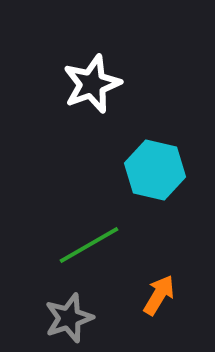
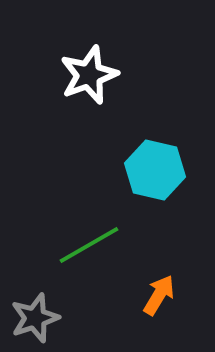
white star: moved 3 px left, 9 px up
gray star: moved 34 px left
